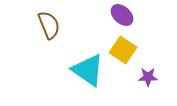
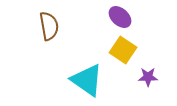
purple ellipse: moved 2 px left, 2 px down
brown semicircle: moved 1 px down; rotated 12 degrees clockwise
cyan triangle: moved 1 px left, 10 px down
